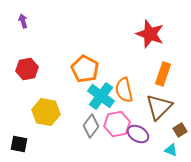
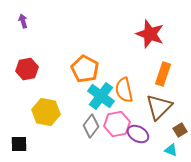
black square: rotated 12 degrees counterclockwise
